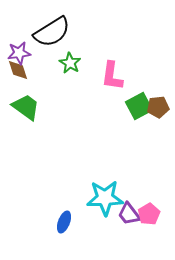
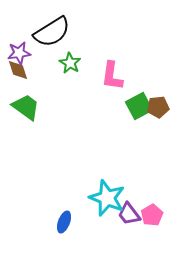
cyan star: moved 2 px right; rotated 24 degrees clockwise
pink pentagon: moved 3 px right, 1 px down
